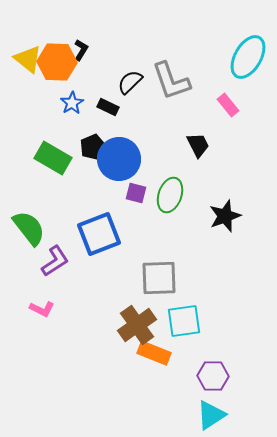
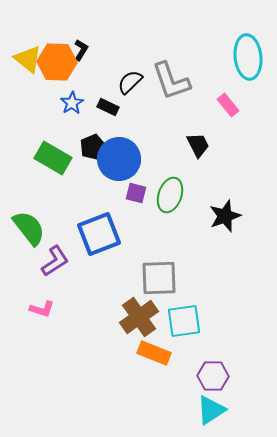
cyan ellipse: rotated 36 degrees counterclockwise
pink L-shape: rotated 10 degrees counterclockwise
brown cross: moved 2 px right, 8 px up
cyan triangle: moved 5 px up
